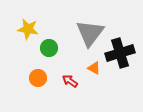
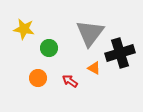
yellow star: moved 4 px left
